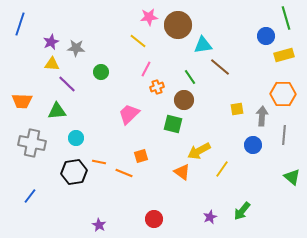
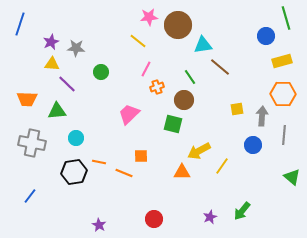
yellow rectangle at (284, 55): moved 2 px left, 6 px down
orange trapezoid at (22, 101): moved 5 px right, 2 px up
orange square at (141, 156): rotated 16 degrees clockwise
yellow line at (222, 169): moved 3 px up
orange triangle at (182, 172): rotated 36 degrees counterclockwise
